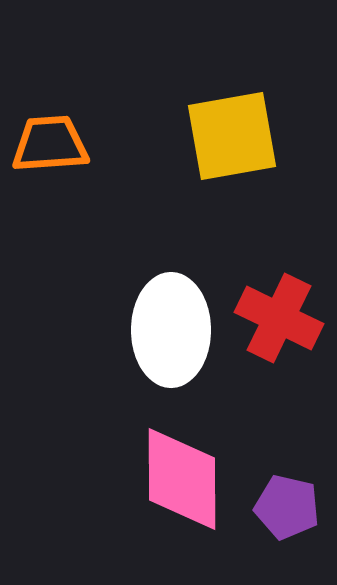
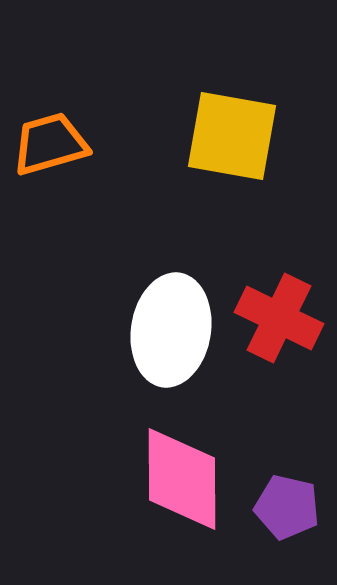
yellow square: rotated 20 degrees clockwise
orange trapezoid: rotated 12 degrees counterclockwise
white ellipse: rotated 9 degrees clockwise
